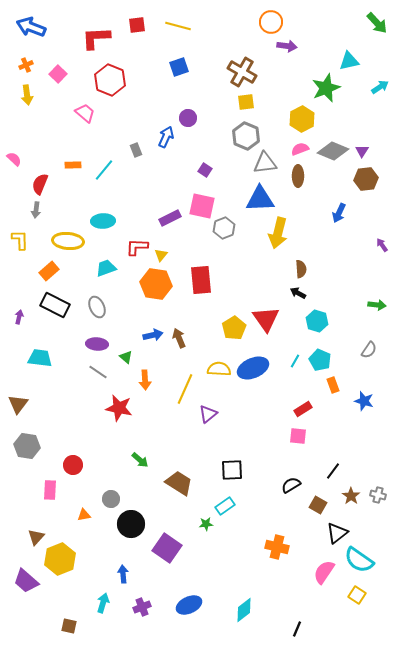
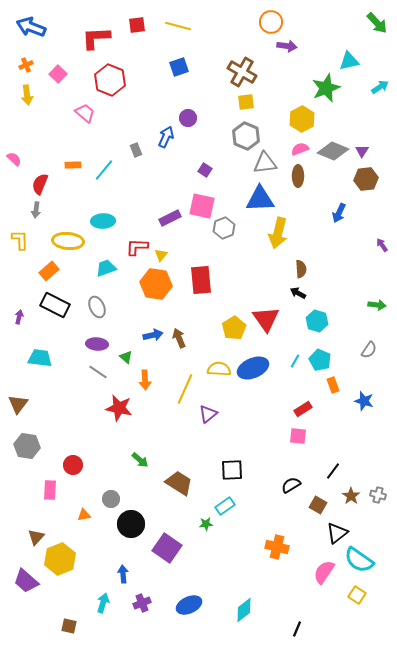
purple cross at (142, 607): moved 4 px up
